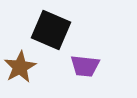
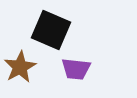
purple trapezoid: moved 9 px left, 3 px down
